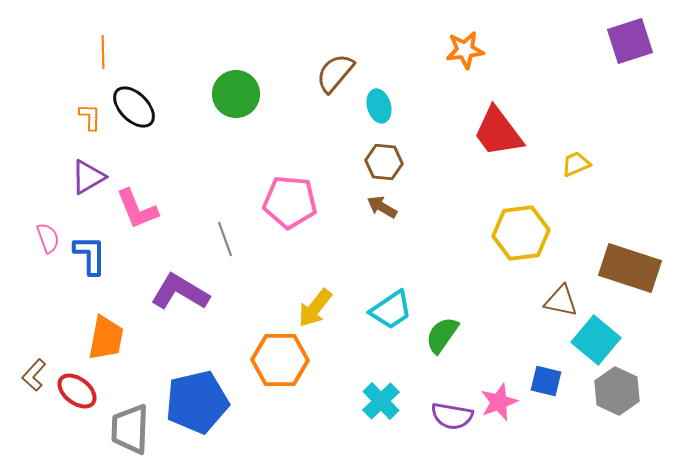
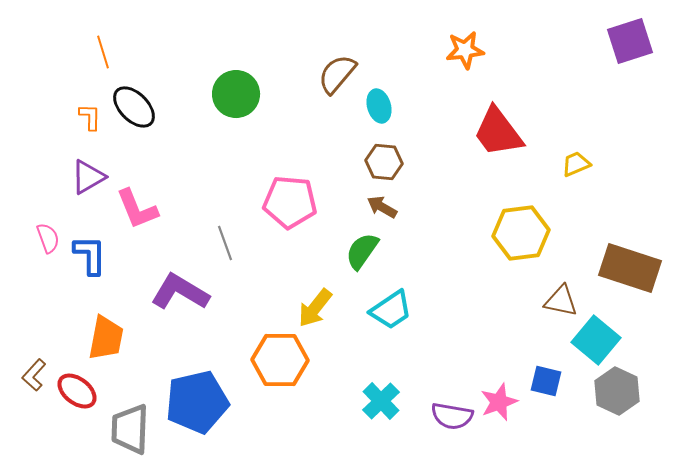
orange line: rotated 16 degrees counterclockwise
brown semicircle: moved 2 px right, 1 px down
gray line: moved 4 px down
green semicircle: moved 80 px left, 84 px up
